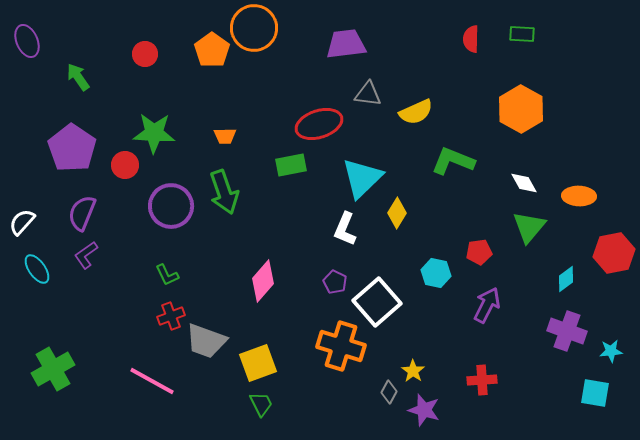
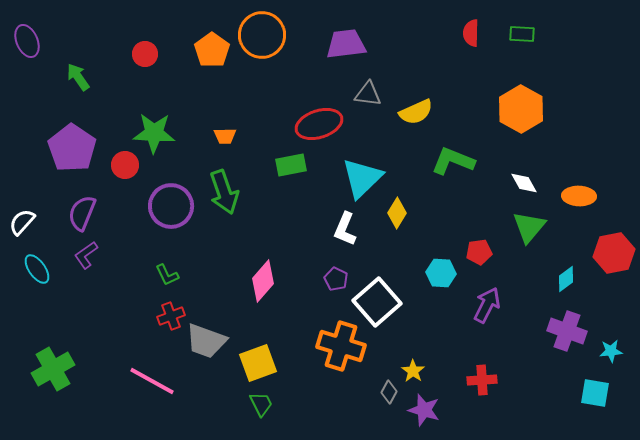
orange circle at (254, 28): moved 8 px right, 7 px down
red semicircle at (471, 39): moved 6 px up
cyan hexagon at (436, 273): moved 5 px right; rotated 8 degrees counterclockwise
purple pentagon at (335, 282): moved 1 px right, 3 px up
